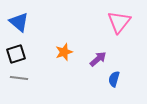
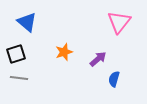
blue triangle: moved 8 px right
